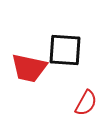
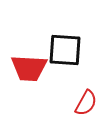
red trapezoid: rotated 9 degrees counterclockwise
